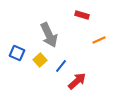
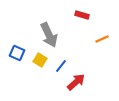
orange line: moved 3 px right, 1 px up
yellow square: rotated 16 degrees counterclockwise
red arrow: moved 1 px left, 1 px down
